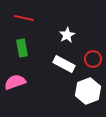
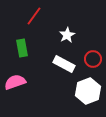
red line: moved 10 px right, 2 px up; rotated 66 degrees counterclockwise
